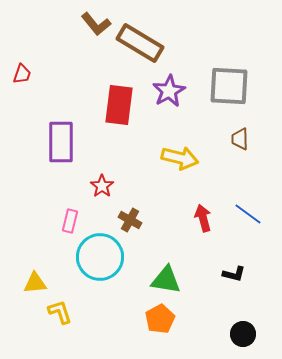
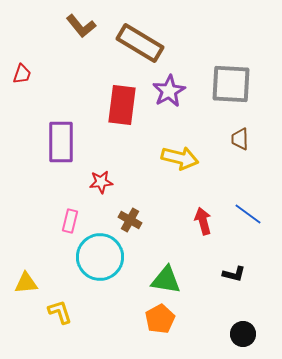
brown L-shape: moved 15 px left, 2 px down
gray square: moved 2 px right, 2 px up
red rectangle: moved 3 px right
red star: moved 1 px left, 4 px up; rotated 30 degrees clockwise
red arrow: moved 3 px down
yellow triangle: moved 9 px left
